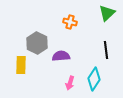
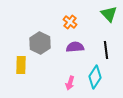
green triangle: moved 2 px right, 1 px down; rotated 30 degrees counterclockwise
orange cross: rotated 24 degrees clockwise
gray hexagon: moved 3 px right
purple semicircle: moved 14 px right, 9 px up
cyan diamond: moved 1 px right, 2 px up
